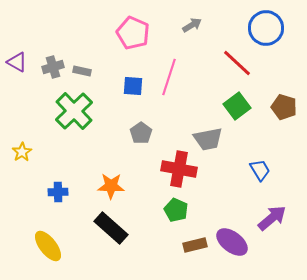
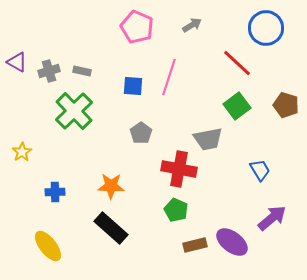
pink pentagon: moved 4 px right, 6 px up
gray cross: moved 4 px left, 4 px down
brown pentagon: moved 2 px right, 2 px up
blue cross: moved 3 px left
